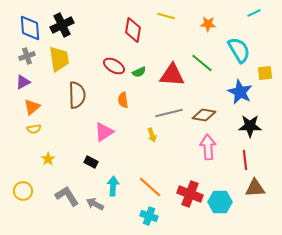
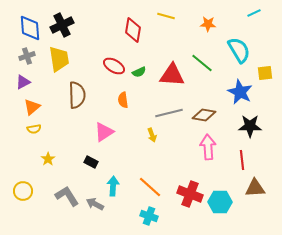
red line: moved 3 px left
